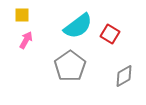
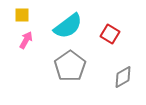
cyan semicircle: moved 10 px left
gray diamond: moved 1 px left, 1 px down
